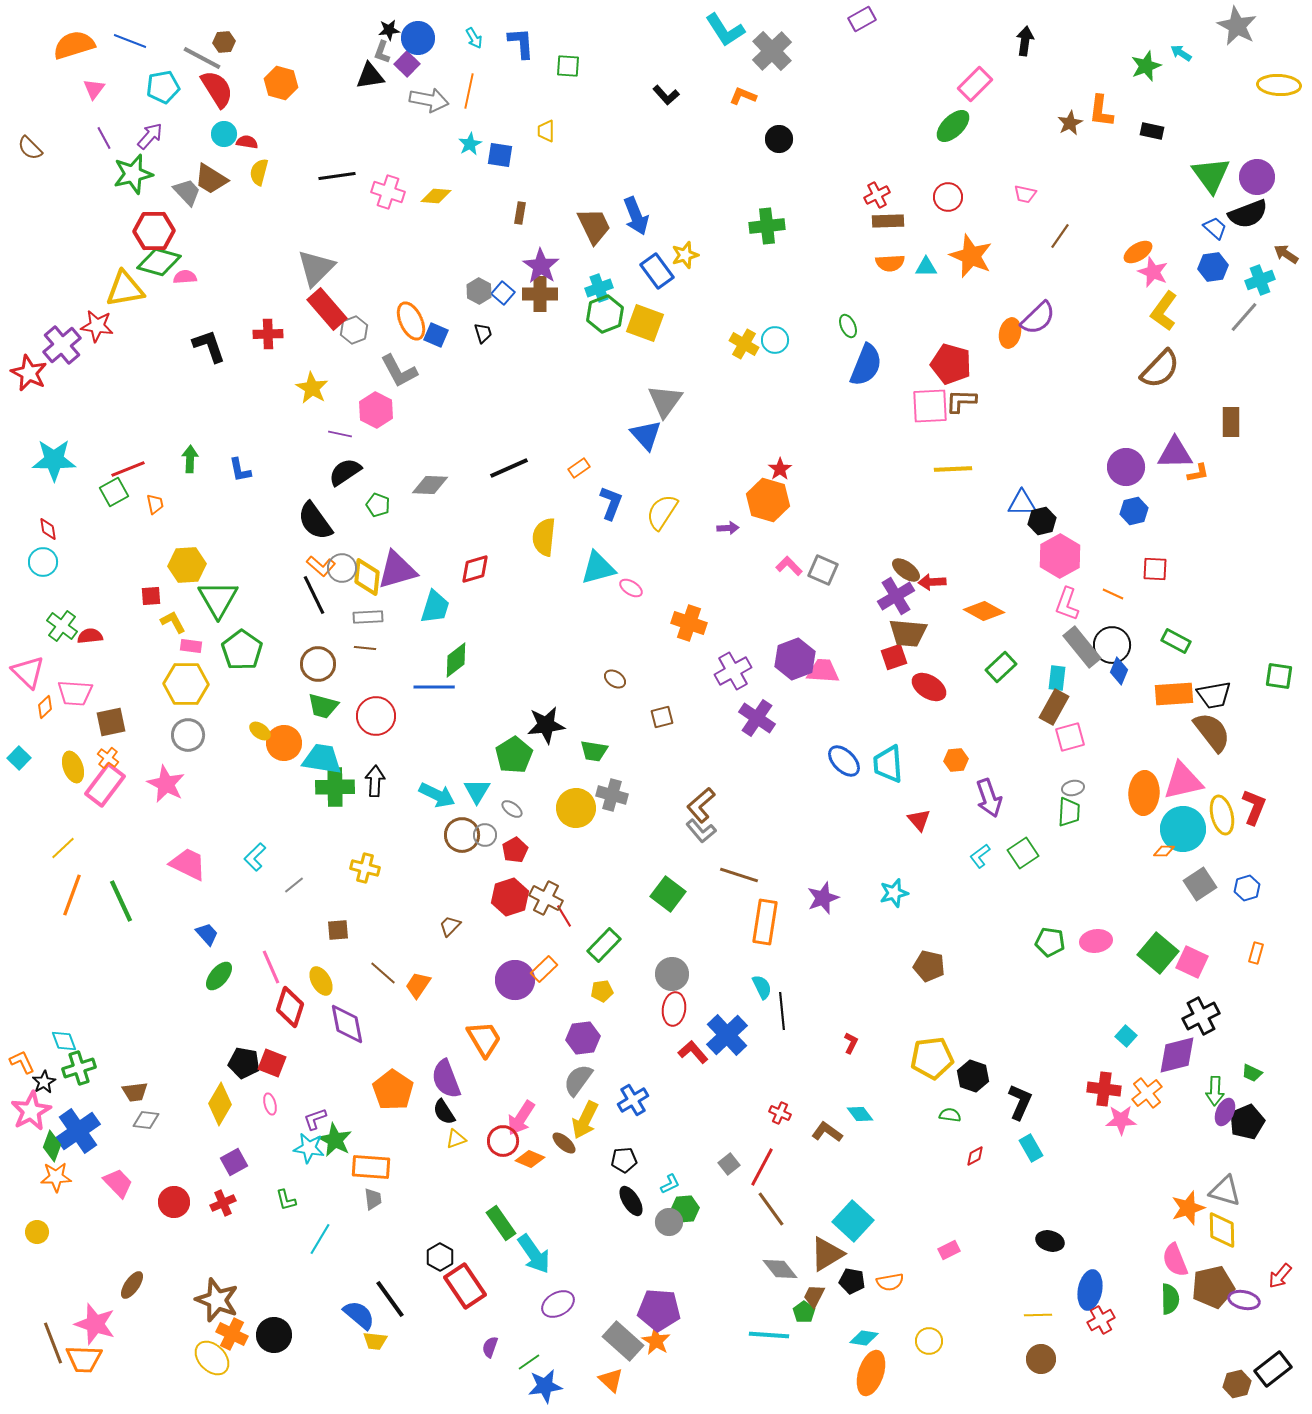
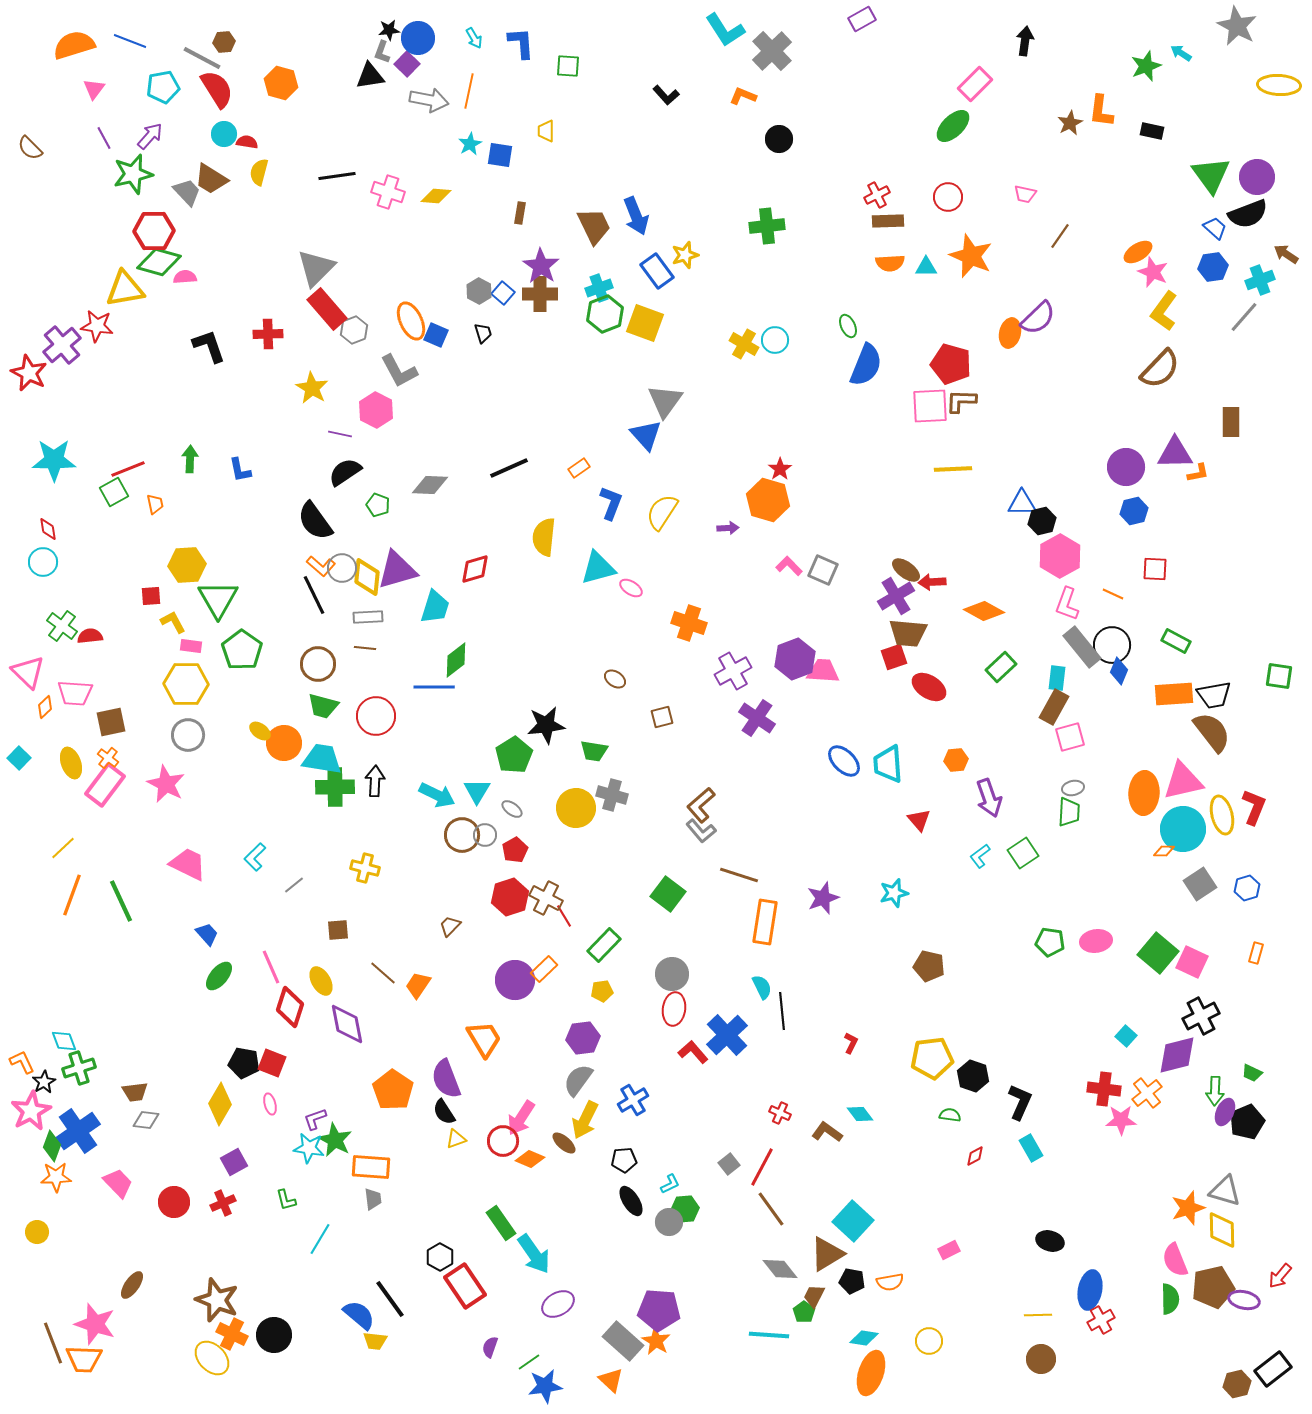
yellow ellipse at (73, 767): moved 2 px left, 4 px up
